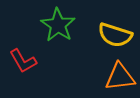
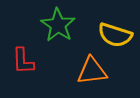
red L-shape: rotated 28 degrees clockwise
orange triangle: moved 28 px left, 6 px up
